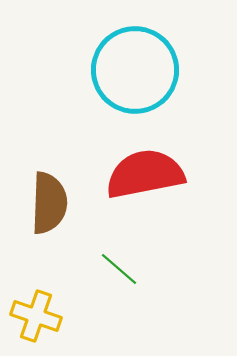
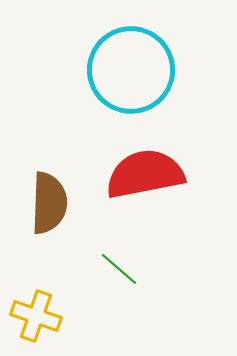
cyan circle: moved 4 px left
